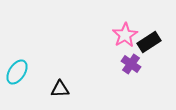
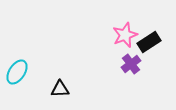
pink star: rotated 10 degrees clockwise
purple cross: rotated 18 degrees clockwise
